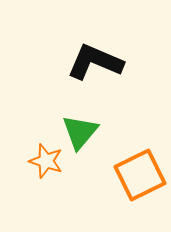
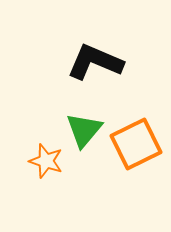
green triangle: moved 4 px right, 2 px up
orange square: moved 4 px left, 31 px up
